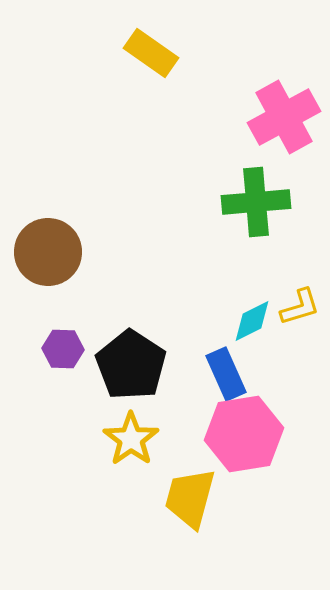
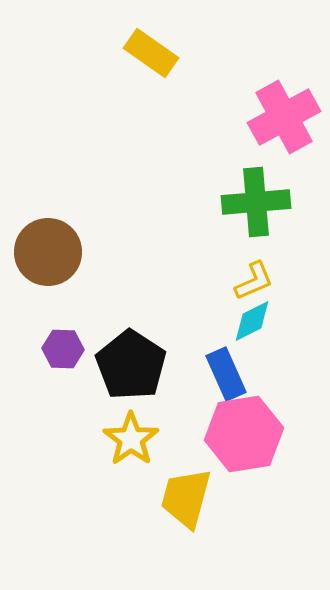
yellow L-shape: moved 46 px left, 26 px up; rotated 6 degrees counterclockwise
yellow trapezoid: moved 4 px left
